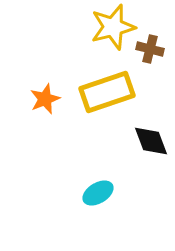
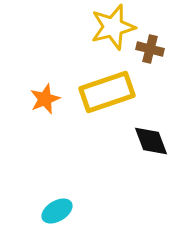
cyan ellipse: moved 41 px left, 18 px down
